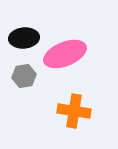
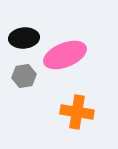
pink ellipse: moved 1 px down
orange cross: moved 3 px right, 1 px down
